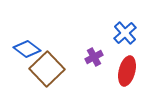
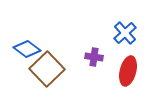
purple cross: rotated 36 degrees clockwise
red ellipse: moved 1 px right
